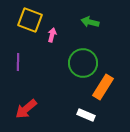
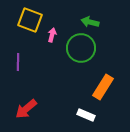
green circle: moved 2 px left, 15 px up
